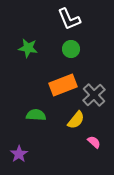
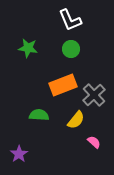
white L-shape: moved 1 px right, 1 px down
green semicircle: moved 3 px right
